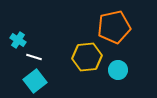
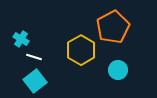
orange pentagon: moved 1 px left; rotated 16 degrees counterclockwise
cyan cross: moved 3 px right, 1 px up
yellow hexagon: moved 6 px left, 7 px up; rotated 24 degrees counterclockwise
